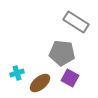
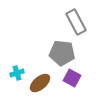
gray rectangle: rotated 30 degrees clockwise
purple square: moved 2 px right
